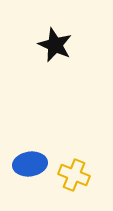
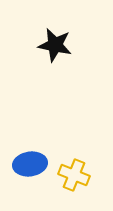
black star: rotated 12 degrees counterclockwise
